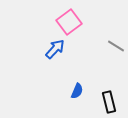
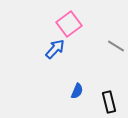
pink square: moved 2 px down
